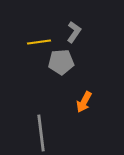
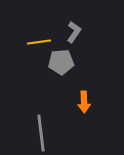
orange arrow: rotated 30 degrees counterclockwise
